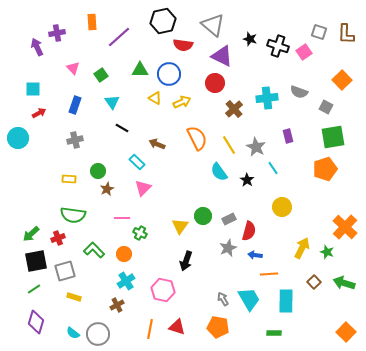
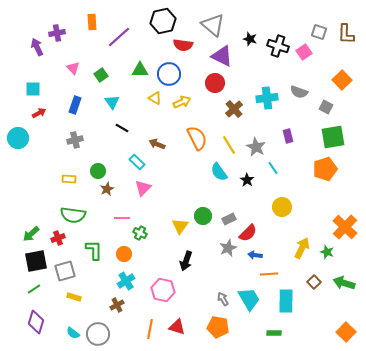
red semicircle at (249, 231): moved 1 px left, 2 px down; rotated 30 degrees clockwise
green L-shape at (94, 250): rotated 45 degrees clockwise
